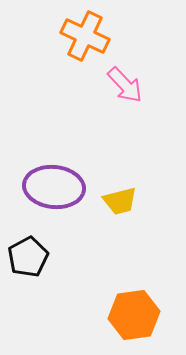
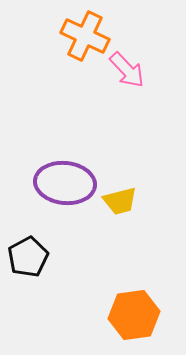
pink arrow: moved 2 px right, 15 px up
purple ellipse: moved 11 px right, 4 px up
